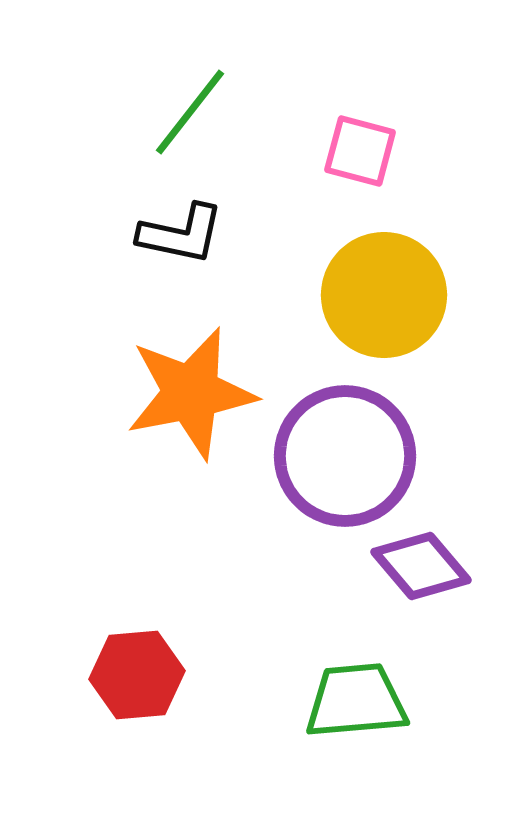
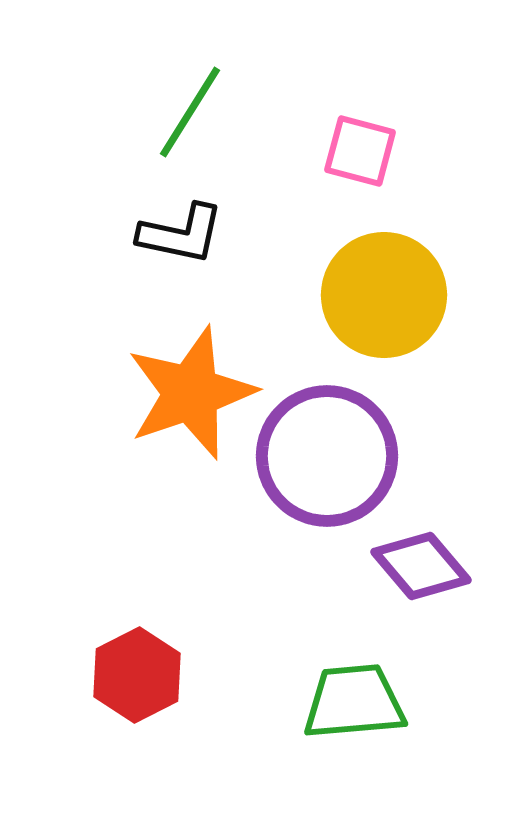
green line: rotated 6 degrees counterclockwise
orange star: rotated 8 degrees counterclockwise
purple circle: moved 18 px left
red hexagon: rotated 22 degrees counterclockwise
green trapezoid: moved 2 px left, 1 px down
